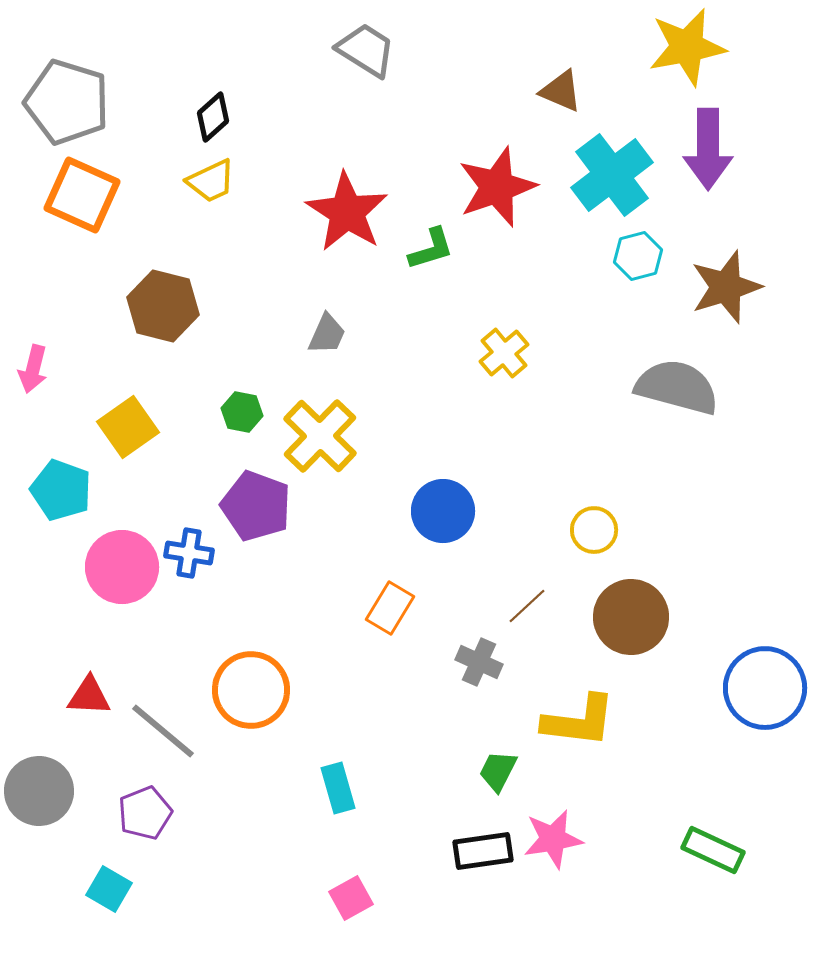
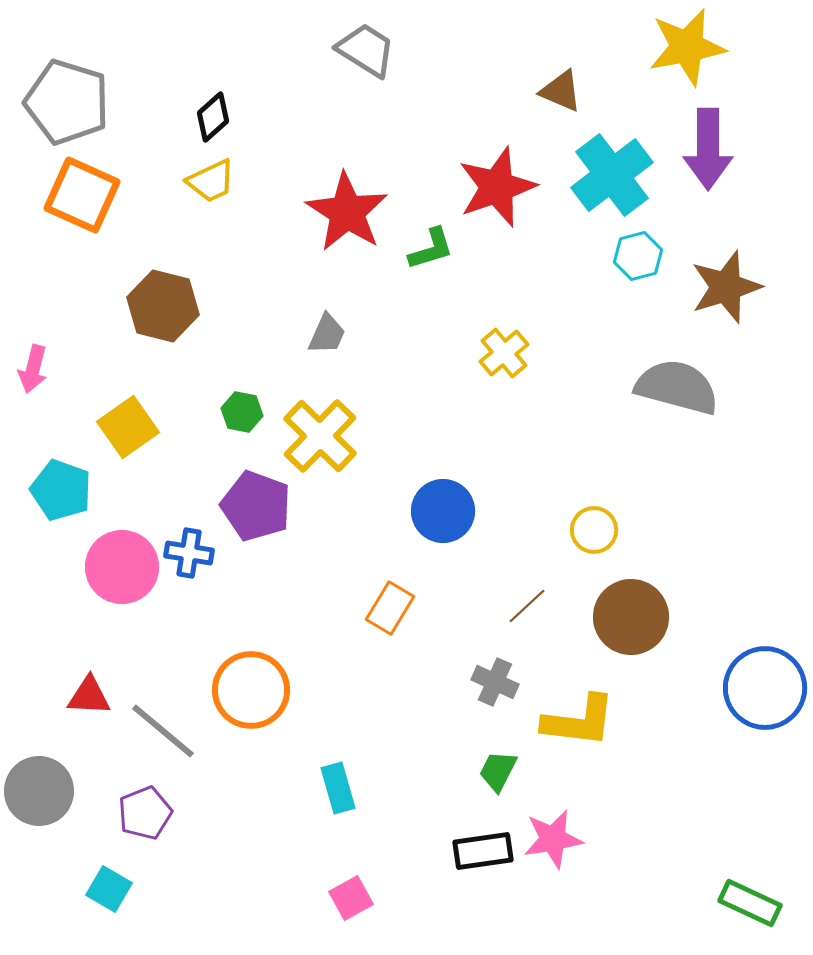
gray cross at (479, 662): moved 16 px right, 20 px down
green rectangle at (713, 850): moved 37 px right, 53 px down
